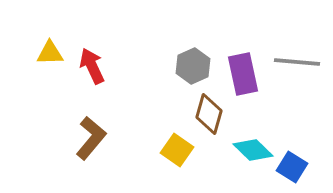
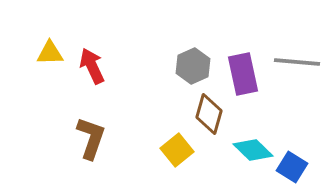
brown L-shape: rotated 21 degrees counterclockwise
yellow square: rotated 16 degrees clockwise
